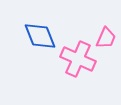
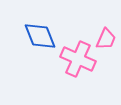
pink trapezoid: moved 1 px down
